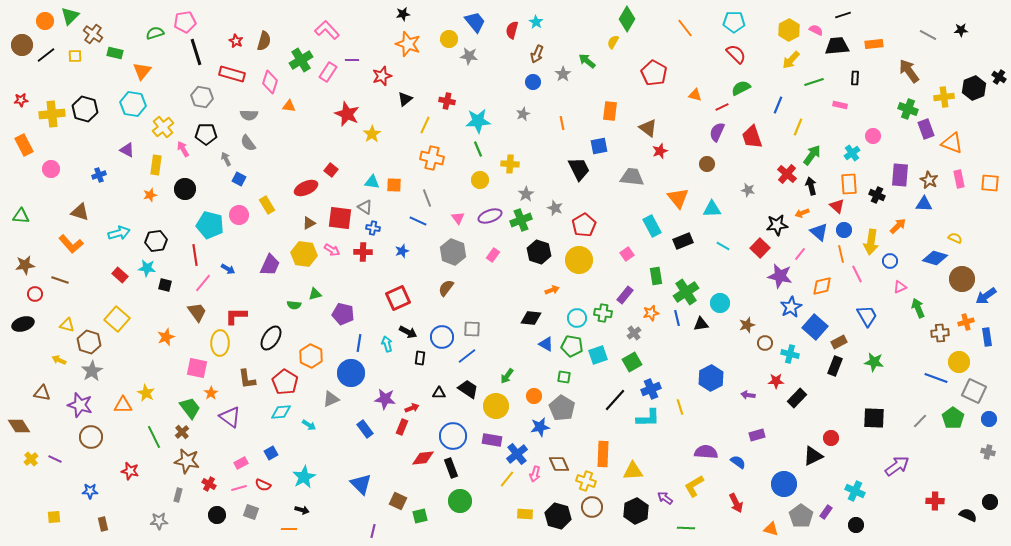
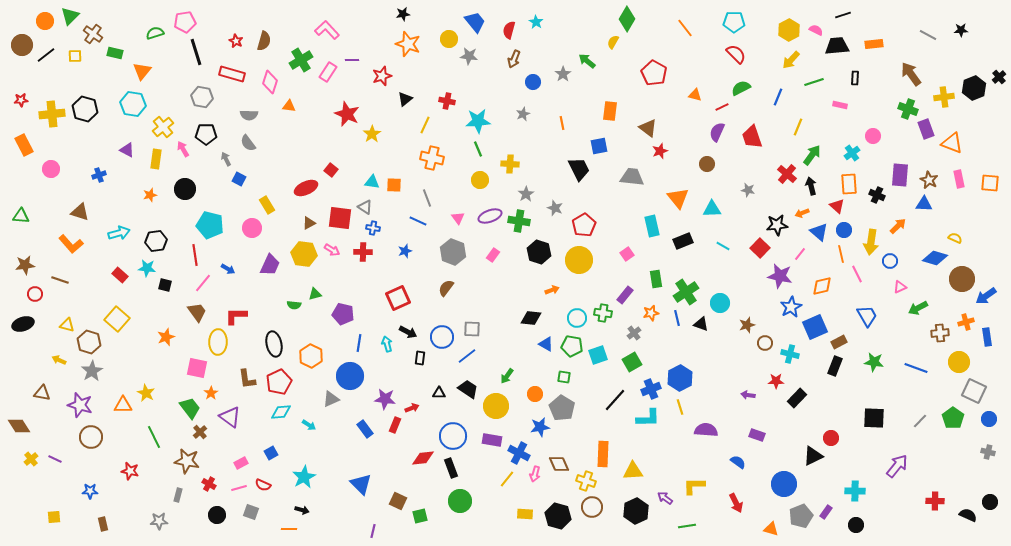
red semicircle at (512, 30): moved 3 px left
brown arrow at (537, 54): moved 23 px left, 5 px down
brown arrow at (909, 71): moved 2 px right, 3 px down
black cross at (999, 77): rotated 16 degrees clockwise
blue line at (778, 105): moved 8 px up
yellow rectangle at (156, 165): moved 6 px up
pink circle at (239, 215): moved 13 px right, 13 px down
green cross at (521, 220): moved 2 px left, 1 px down; rotated 30 degrees clockwise
cyan rectangle at (652, 226): rotated 15 degrees clockwise
blue star at (402, 251): moved 3 px right
green rectangle at (656, 276): moved 3 px down
green arrow at (918, 308): rotated 96 degrees counterclockwise
black triangle at (701, 324): rotated 28 degrees clockwise
blue square at (815, 327): rotated 25 degrees clockwise
black ellipse at (271, 338): moved 3 px right, 6 px down; rotated 45 degrees counterclockwise
yellow ellipse at (220, 343): moved 2 px left, 1 px up
blue circle at (351, 373): moved 1 px left, 3 px down
blue hexagon at (711, 378): moved 31 px left
blue line at (936, 378): moved 20 px left, 10 px up
red pentagon at (285, 382): moved 6 px left; rotated 15 degrees clockwise
orange circle at (534, 396): moved 1 px right, 2 px up
red rectangle at (402, 427): moved 7 px left, 2 px up
brown cross at (182, 432): moved 18 px right
purple rectangle at (757, 435): rotated 35 degrees clockwise
purple semicircle at (706, 452): moved 22 px up
blue cross at (517, 454): moved 2 px right, 1 px up; rotated 25 degrees counterclockwise
purple arrow at (897, 466): rotated 15 degrees counterclockwise
yellow L-shape at (694, 486): rotated 30 degrees clockwise
cyan cross at (855, 491): rotated 24 degrees counterclockwise
gray pentagon at (801, 516): rotated 15 degrees clockwise
green line at (686, 528): moved 1 px right, 2 px up; rotated 12 degrees counterclockwise
